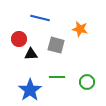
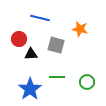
blue star: moved 1 px up
